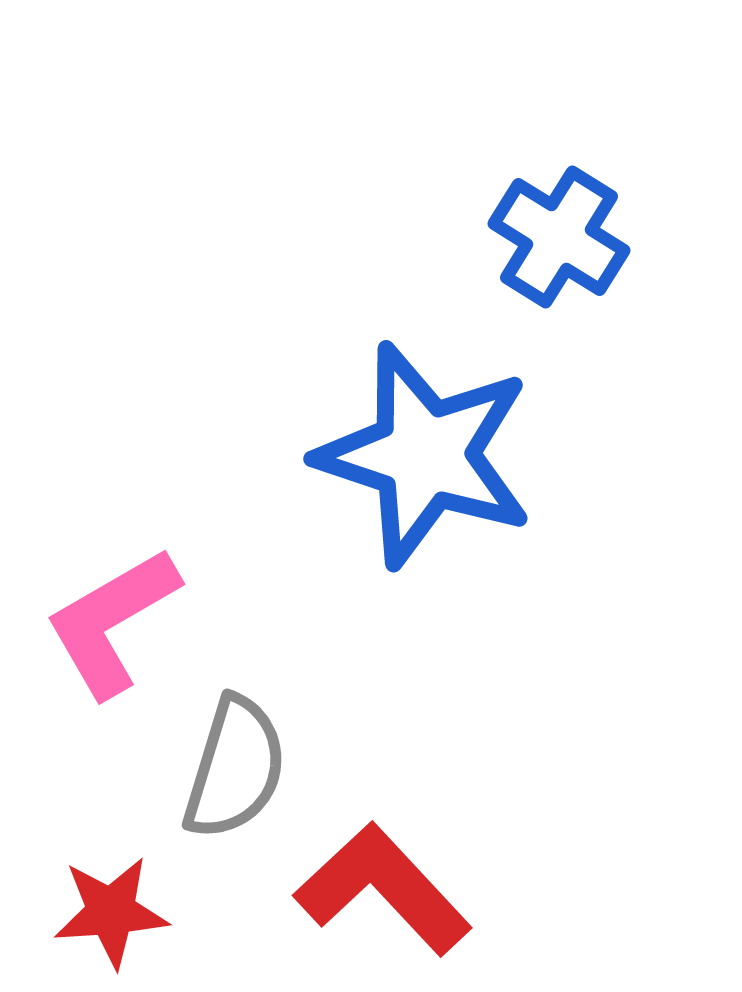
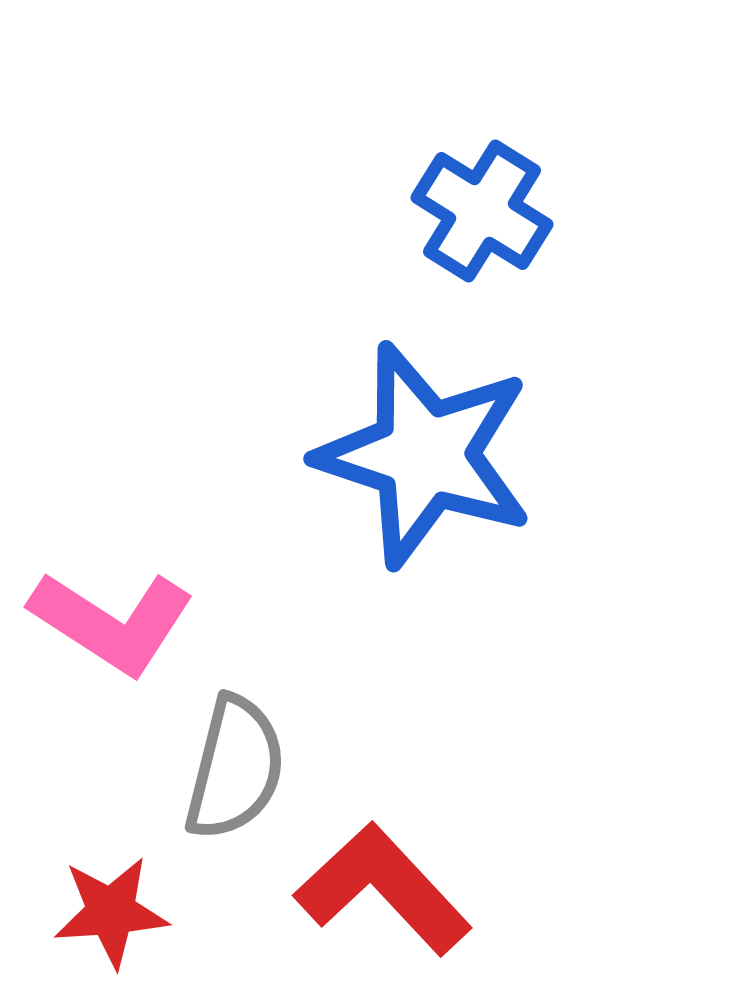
blue cross: moved 77 px left, 26 px up
pink L-shape: rotated 117 degrees counterclockwise
gray semicircle: rotated 3 degrees counterclockwise
